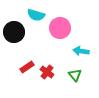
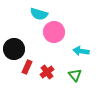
cyan semicircle: moved 3 px right, 1 px up
pink circle: moved 6 px left, 4 px down
black circle: moved 17 px down
red rectangle: rotated 32 degrees counterclockwise
red cross: rotated 16 degrees clockwise
